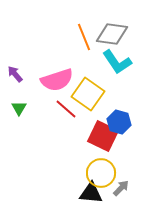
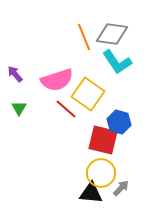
red square: moved 4 px down; rotated 12 degrees counterclockwise
